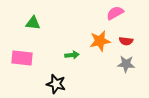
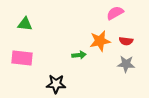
green triangle: moved 8 px left, 1 px down
green arrow: moved 7 px right
black star: rotated 12 degrees counterclockwise
